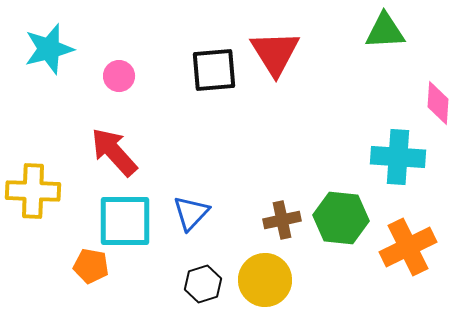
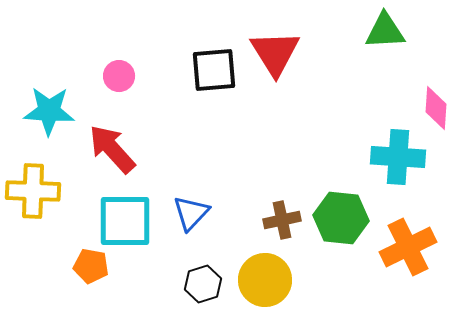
cyan star: moved 62 px down; rotated 18 degrees clockwise
pink diamond: moved 2 px left, 5 px down
red arrow: moved 2 px left, 3 px up
